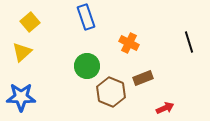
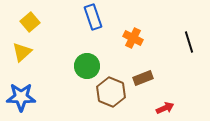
blue rectangle: moved 7 px right
orange cross: moved 4 px right, 5 px up
